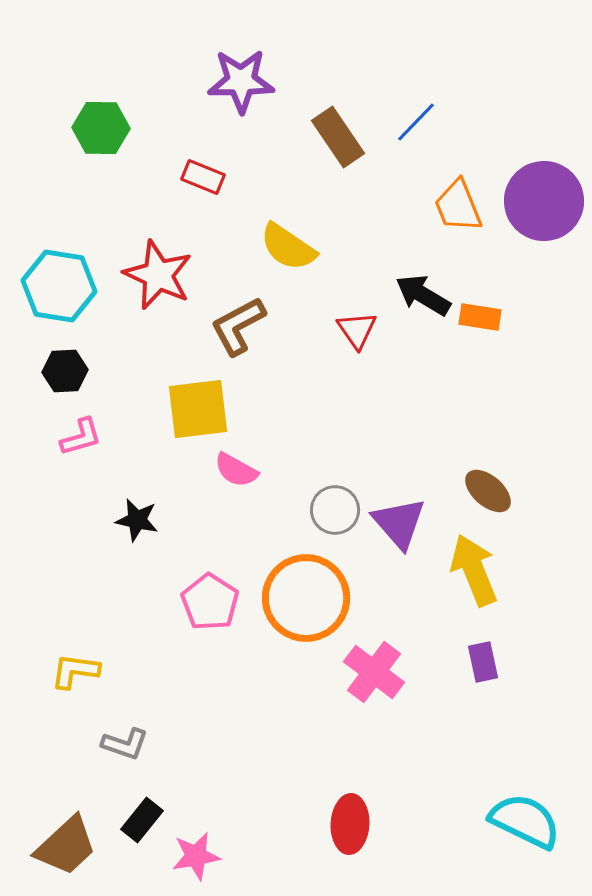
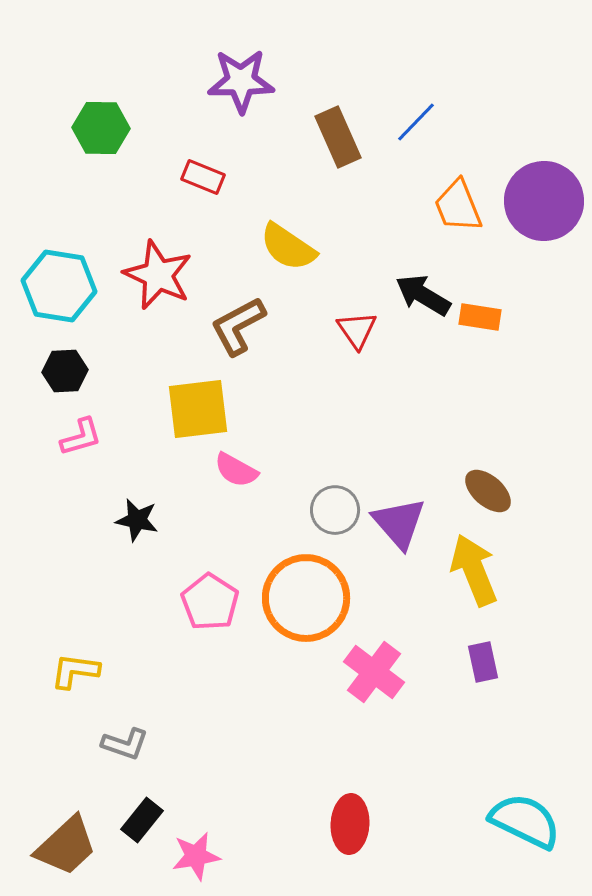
brown rectangle: rotated 10 degrees clockwise
